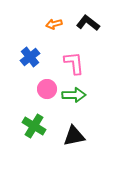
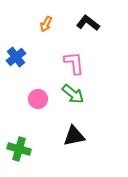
orange arrow: moved 8 px left; rotated 49 degrees counterclockwise
blue cross: moved 14 px left
pink circle: moved 9 px left, 10 px down
green arrow: moved 1 px left, 1 px up; rotated 40 degrees clockwise
green cross: moved 15 px left, 23 px down; rotated 15 degrees counterclockwise
